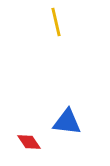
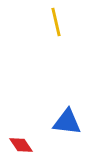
red diamond: moved 8 px left, 3 px down
